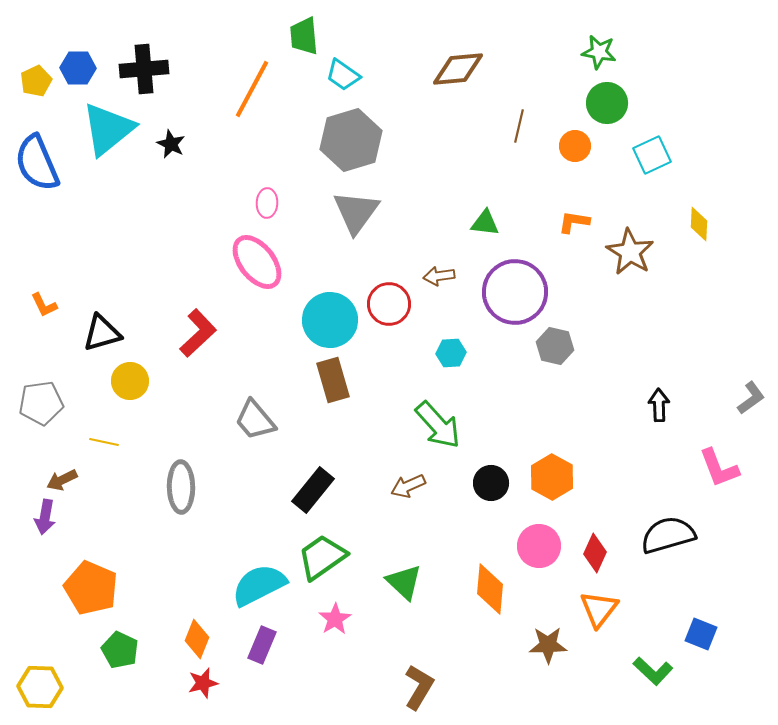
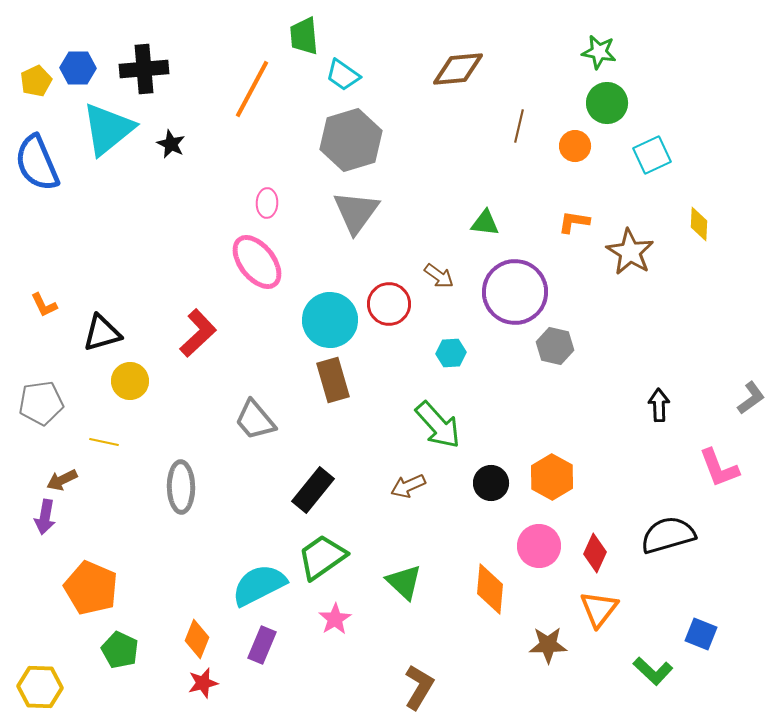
brown arrow at (439, 276): rotated 136 degrees counterclockwise
